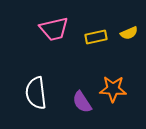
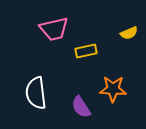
yellow rectangle: moved 10 px left, 14 px down
purple semicircle: moved 1 px left, 5 px down
